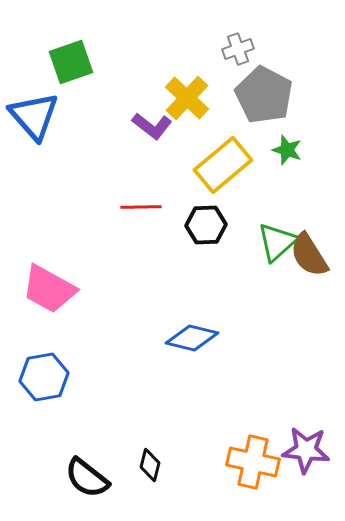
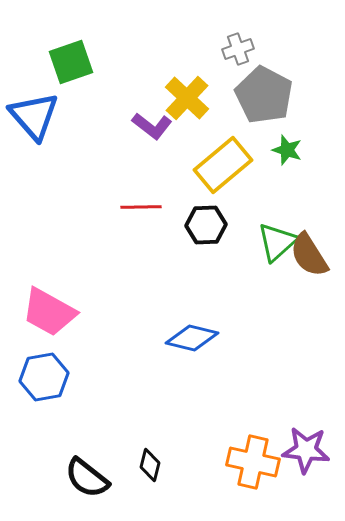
pink trapezoid: moved 23 px down
